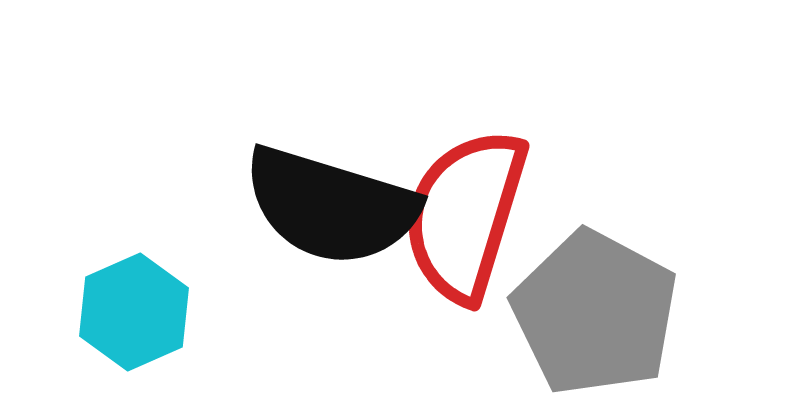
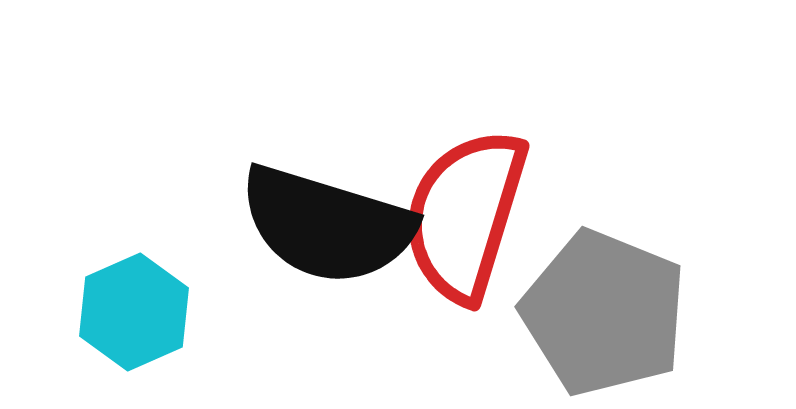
black semicircle: moved 4 px left, 19 px down
gray pentagon: moved 9 px right; rotated 6 degrees counterclockwise
